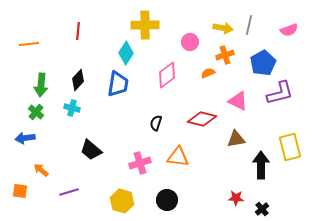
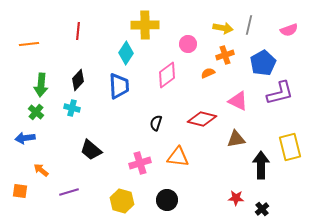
pink circle: moved 2 px left, 2 px down
blue trapezoid: moved 1 px right, 2 px down; rotated 12 degrees counterclockwise
